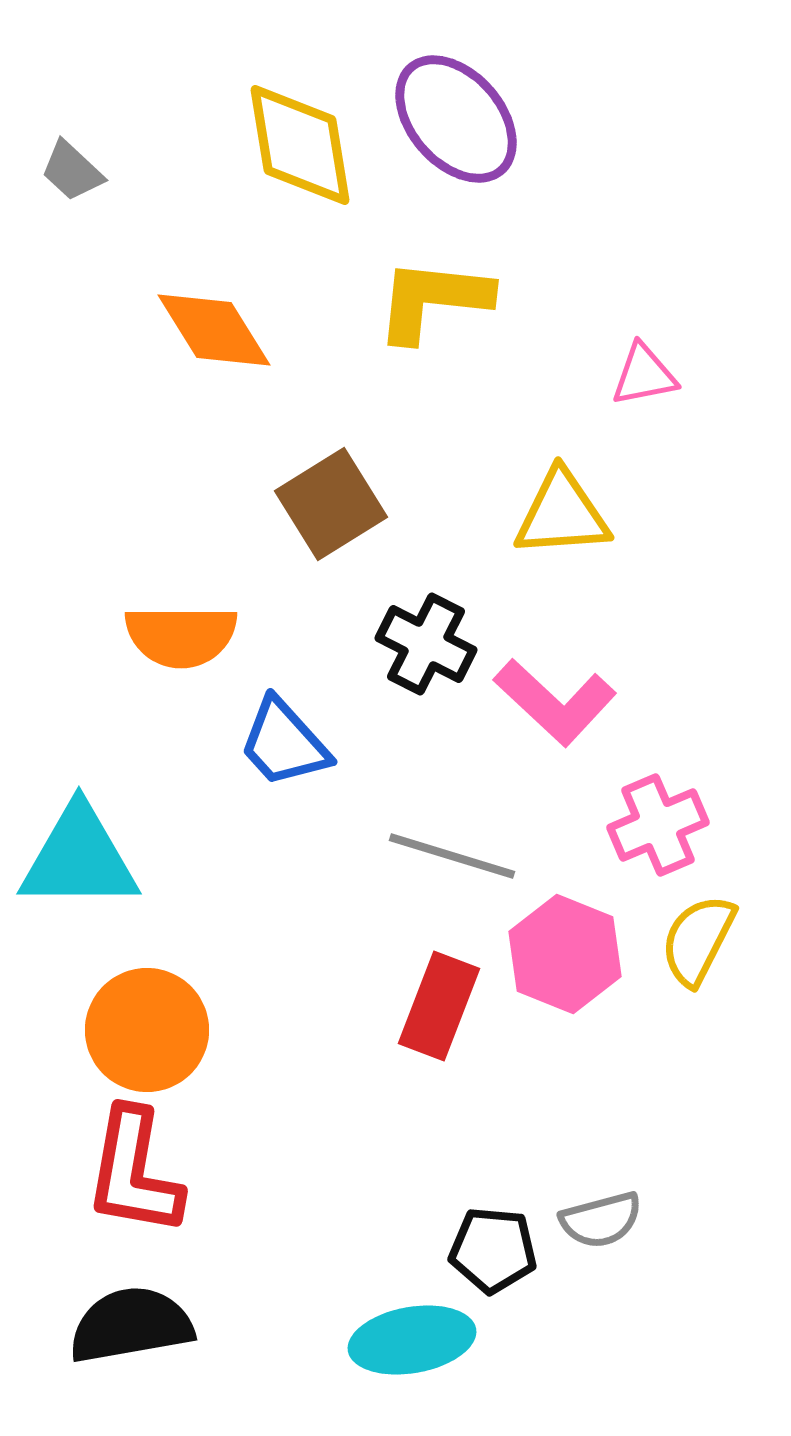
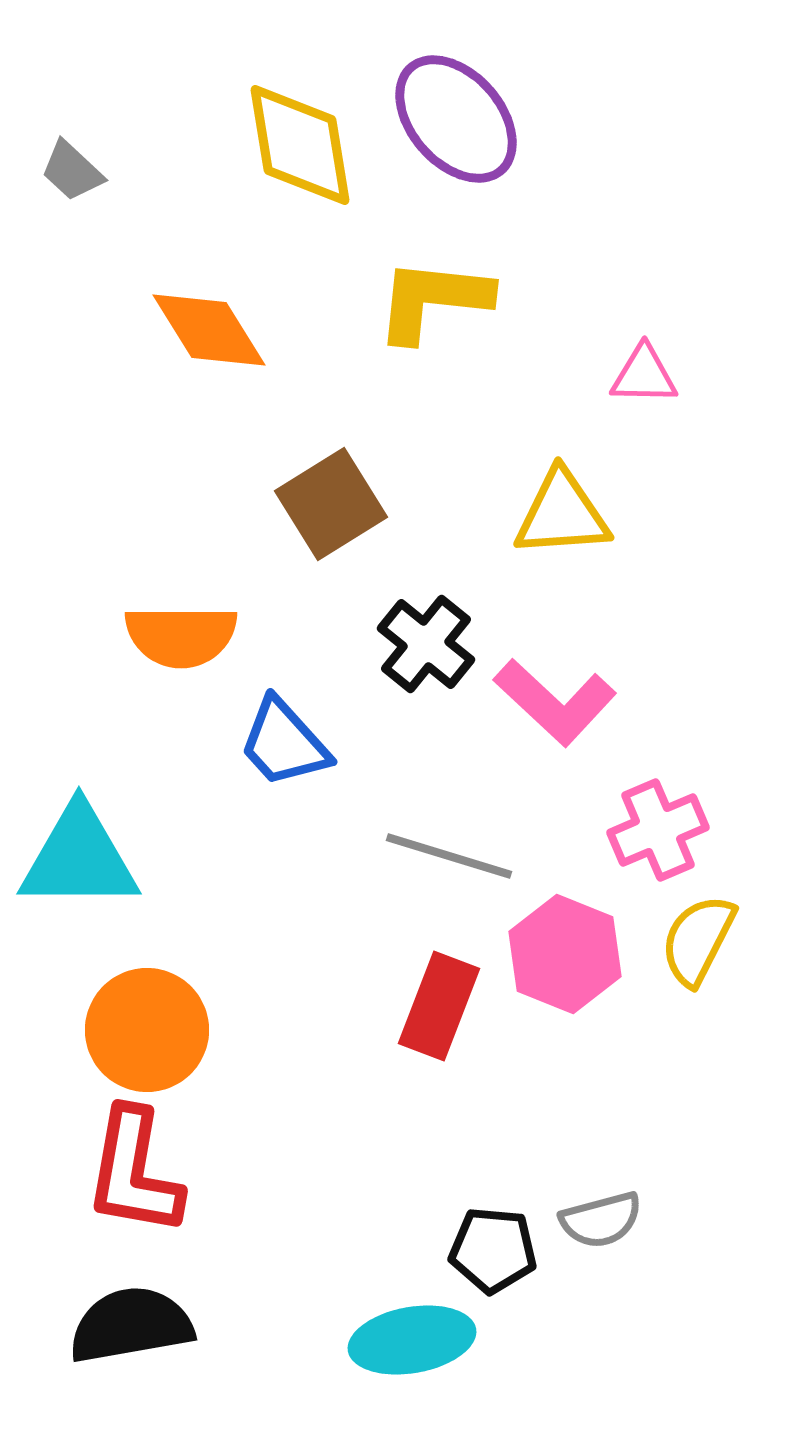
orange diamond: moved 5 px left
pink triangle: rotated 12 degrees clockwise
black cross: rotated 12 degrees clockwise
pink cross: moved 5 px down
gray line: moved 3 px left
